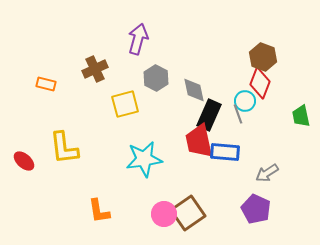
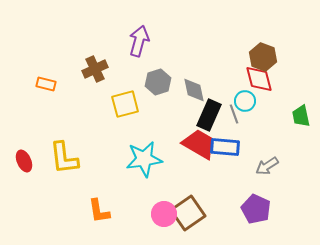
purple arrow: moved 1 px right, 2 px down
gray hexagon: moved 2 px right, 4 px down; rotated 15 degrees clockwise
red diamond: moved 1 px left, 4 px up; rotated 36 degrees counterclockwise
gray line: moved 4 px left
red trapezoid: moved 3 px down; rotated 132 degrees clockwise
yellow L-shape: moved 10 px down
blue rectangle: moved 5 px up
red ellipse: rotated 25 degrees clockwise
gray arrow: moved 7 px up
